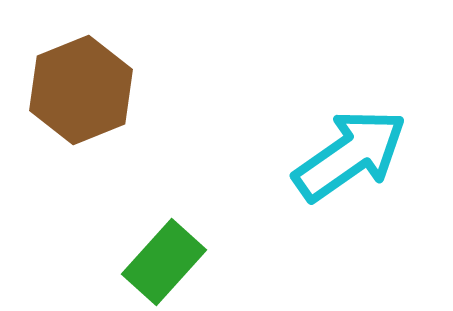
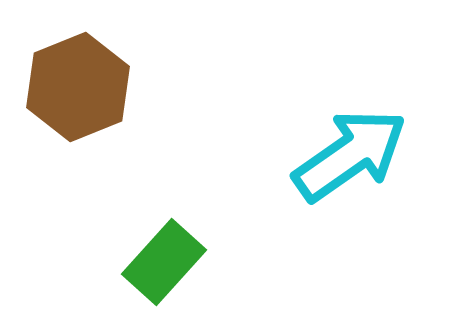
brown hexagon: moved 3 px left, 3 px up
